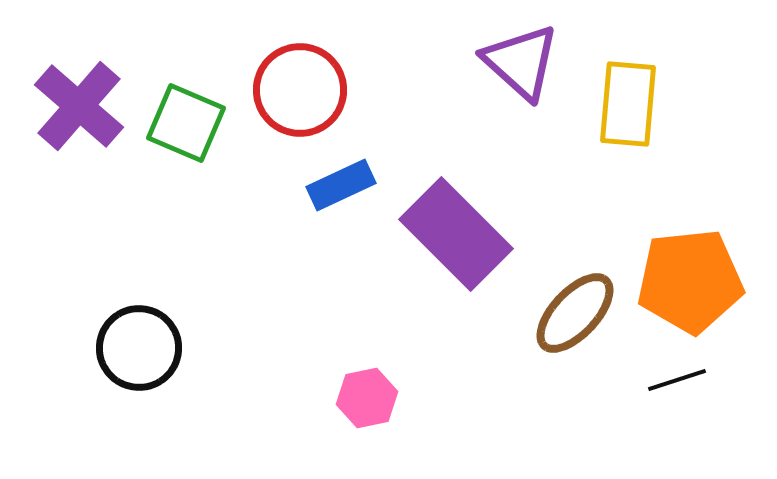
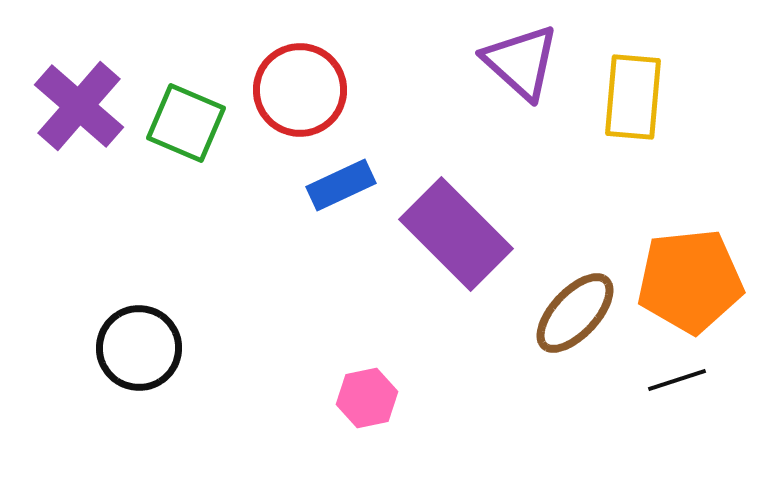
yellow rectangle: moved 5 px right, 7 px up
